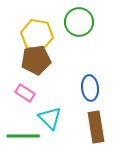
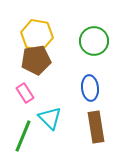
green circle: moved 15 px right, 19 px down
pink rectangle: rotated 24 degrees clockwise
green line: rotated 68 degrees counterclockwise
